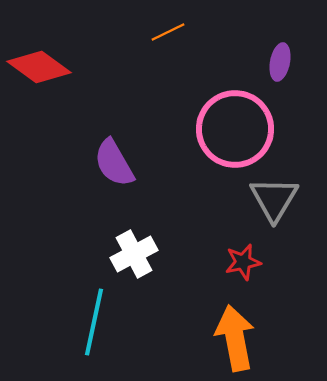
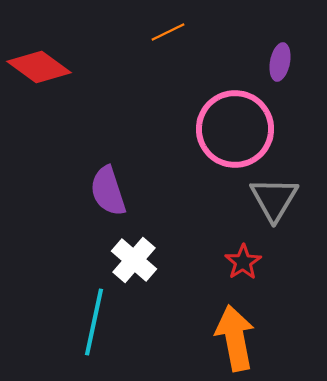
purple semicircle: moved 6 px left, 28 px down; rotated 12 degrees clockwise
white cross: moved 6 px down; rotated 21 degrees counterclockwise
red star: rotated 21 degrees counterclockwise
